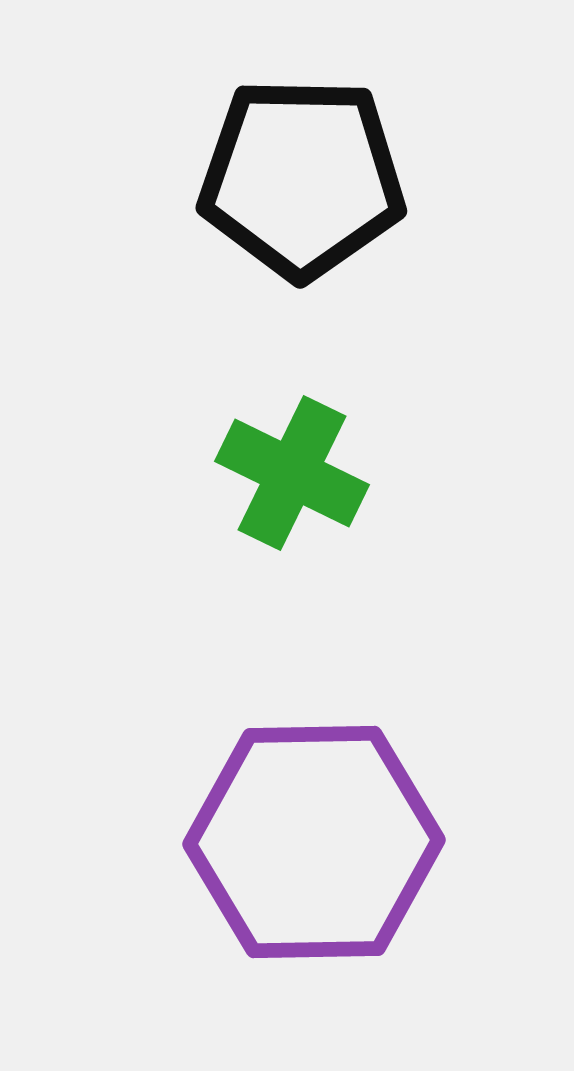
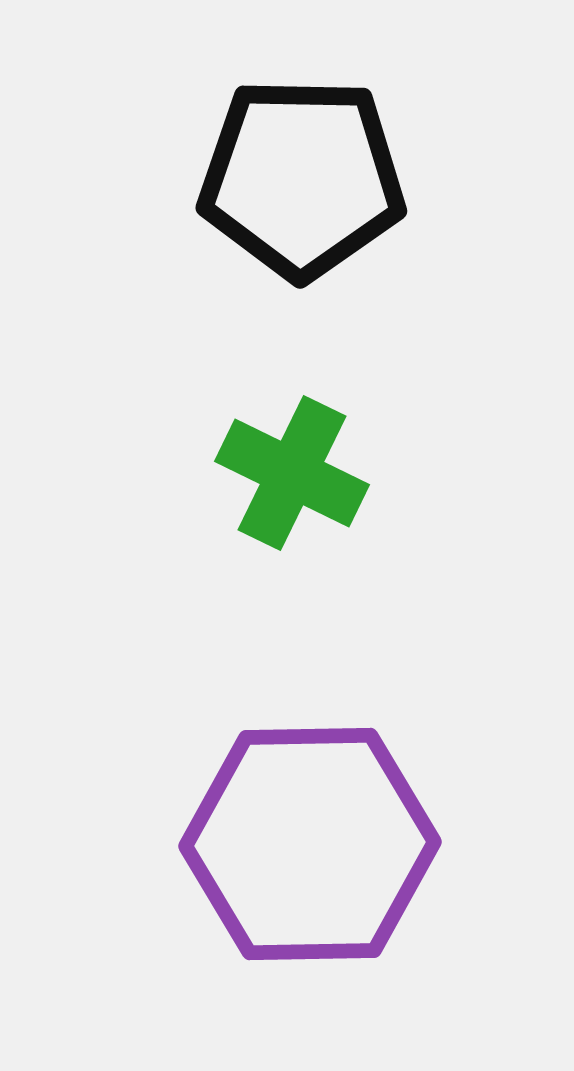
purple hexagon: moved 4 px left, 2 px down
